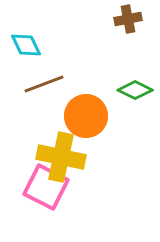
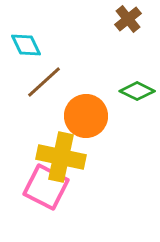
brown cross: rotated 28 degrees counterclockwise
brown line: moved 2 px up; rotated 21 degrees counterclockwise
green diamond: moved 2 px right, 1 px down
